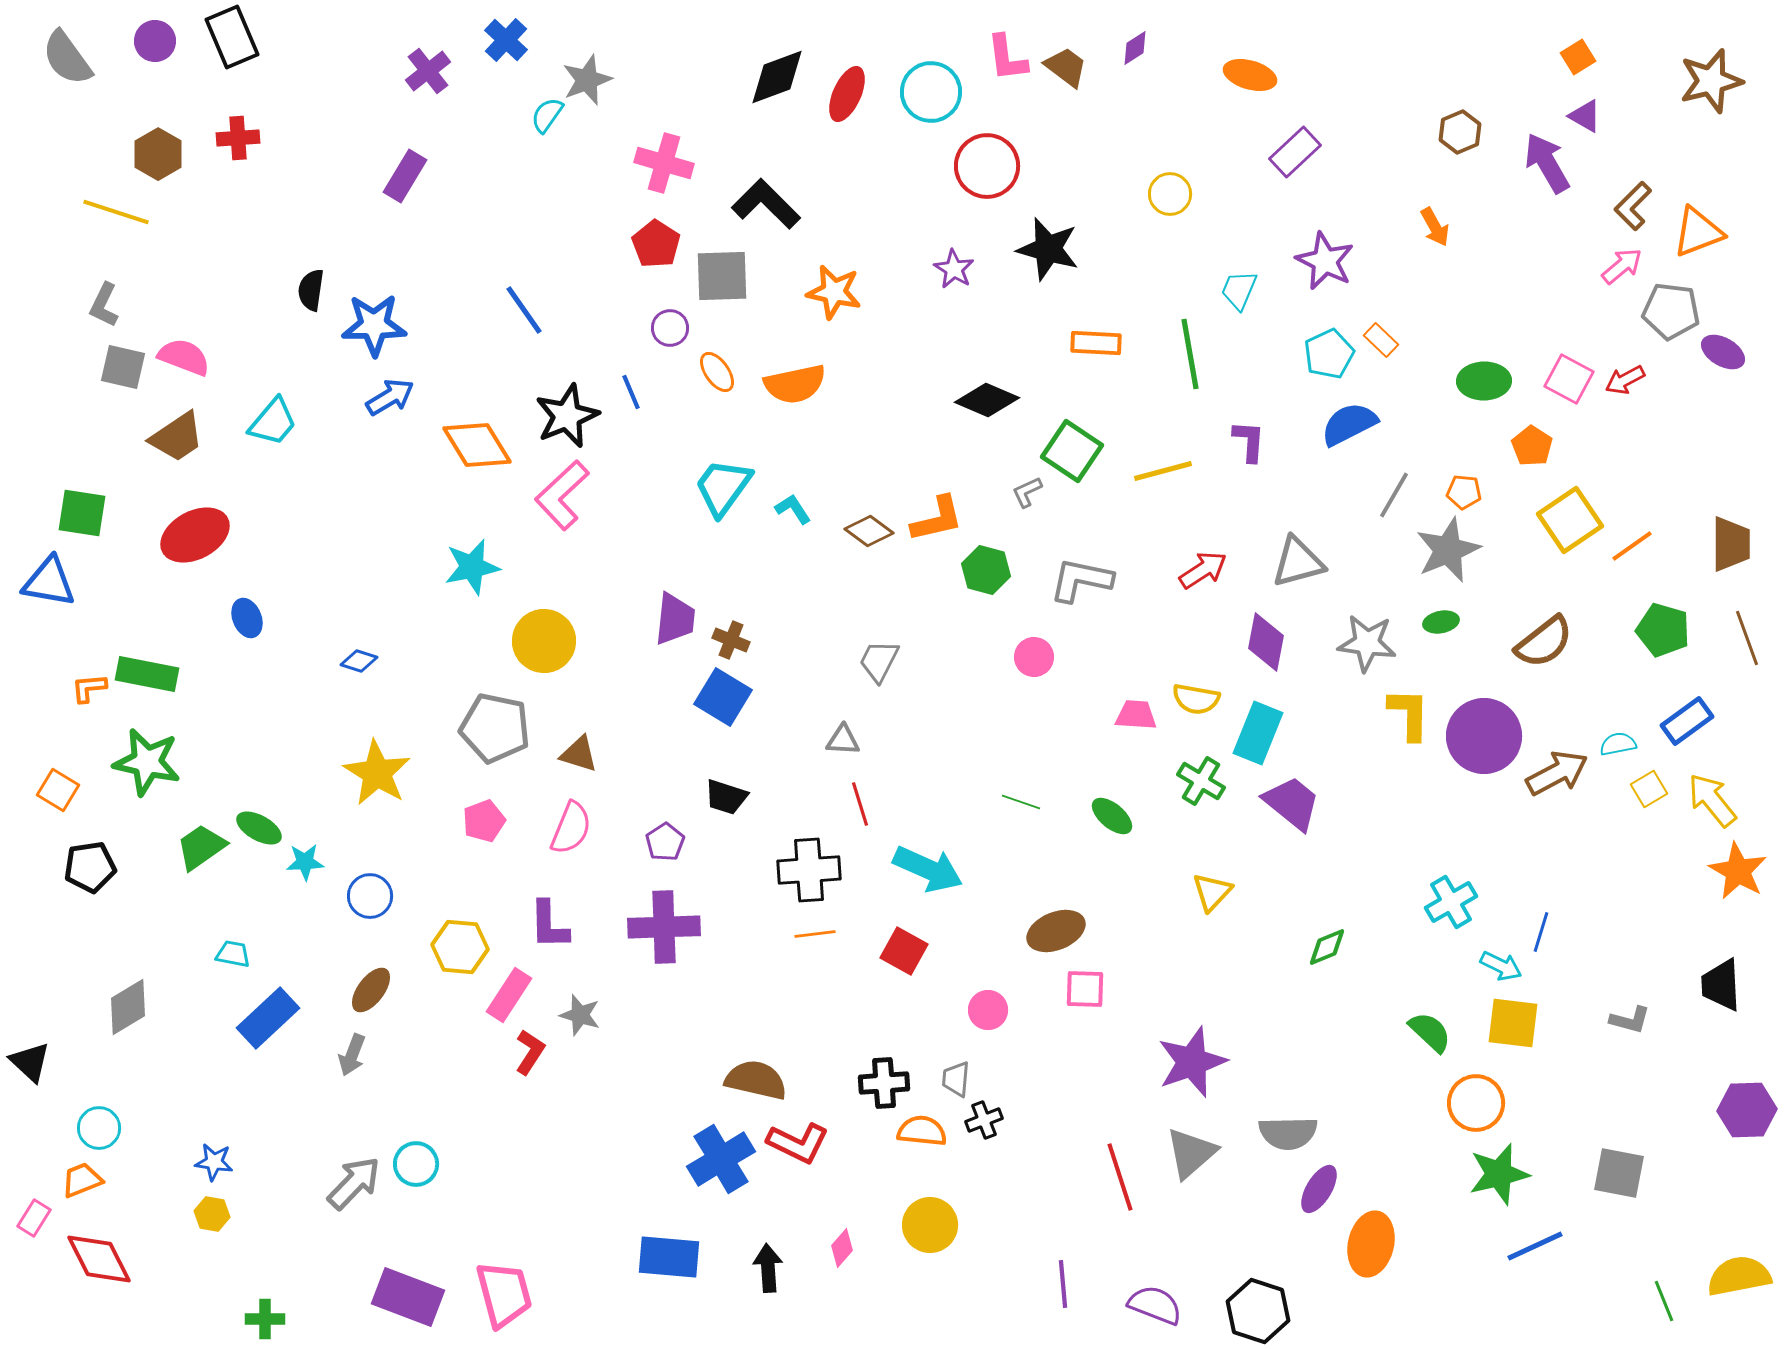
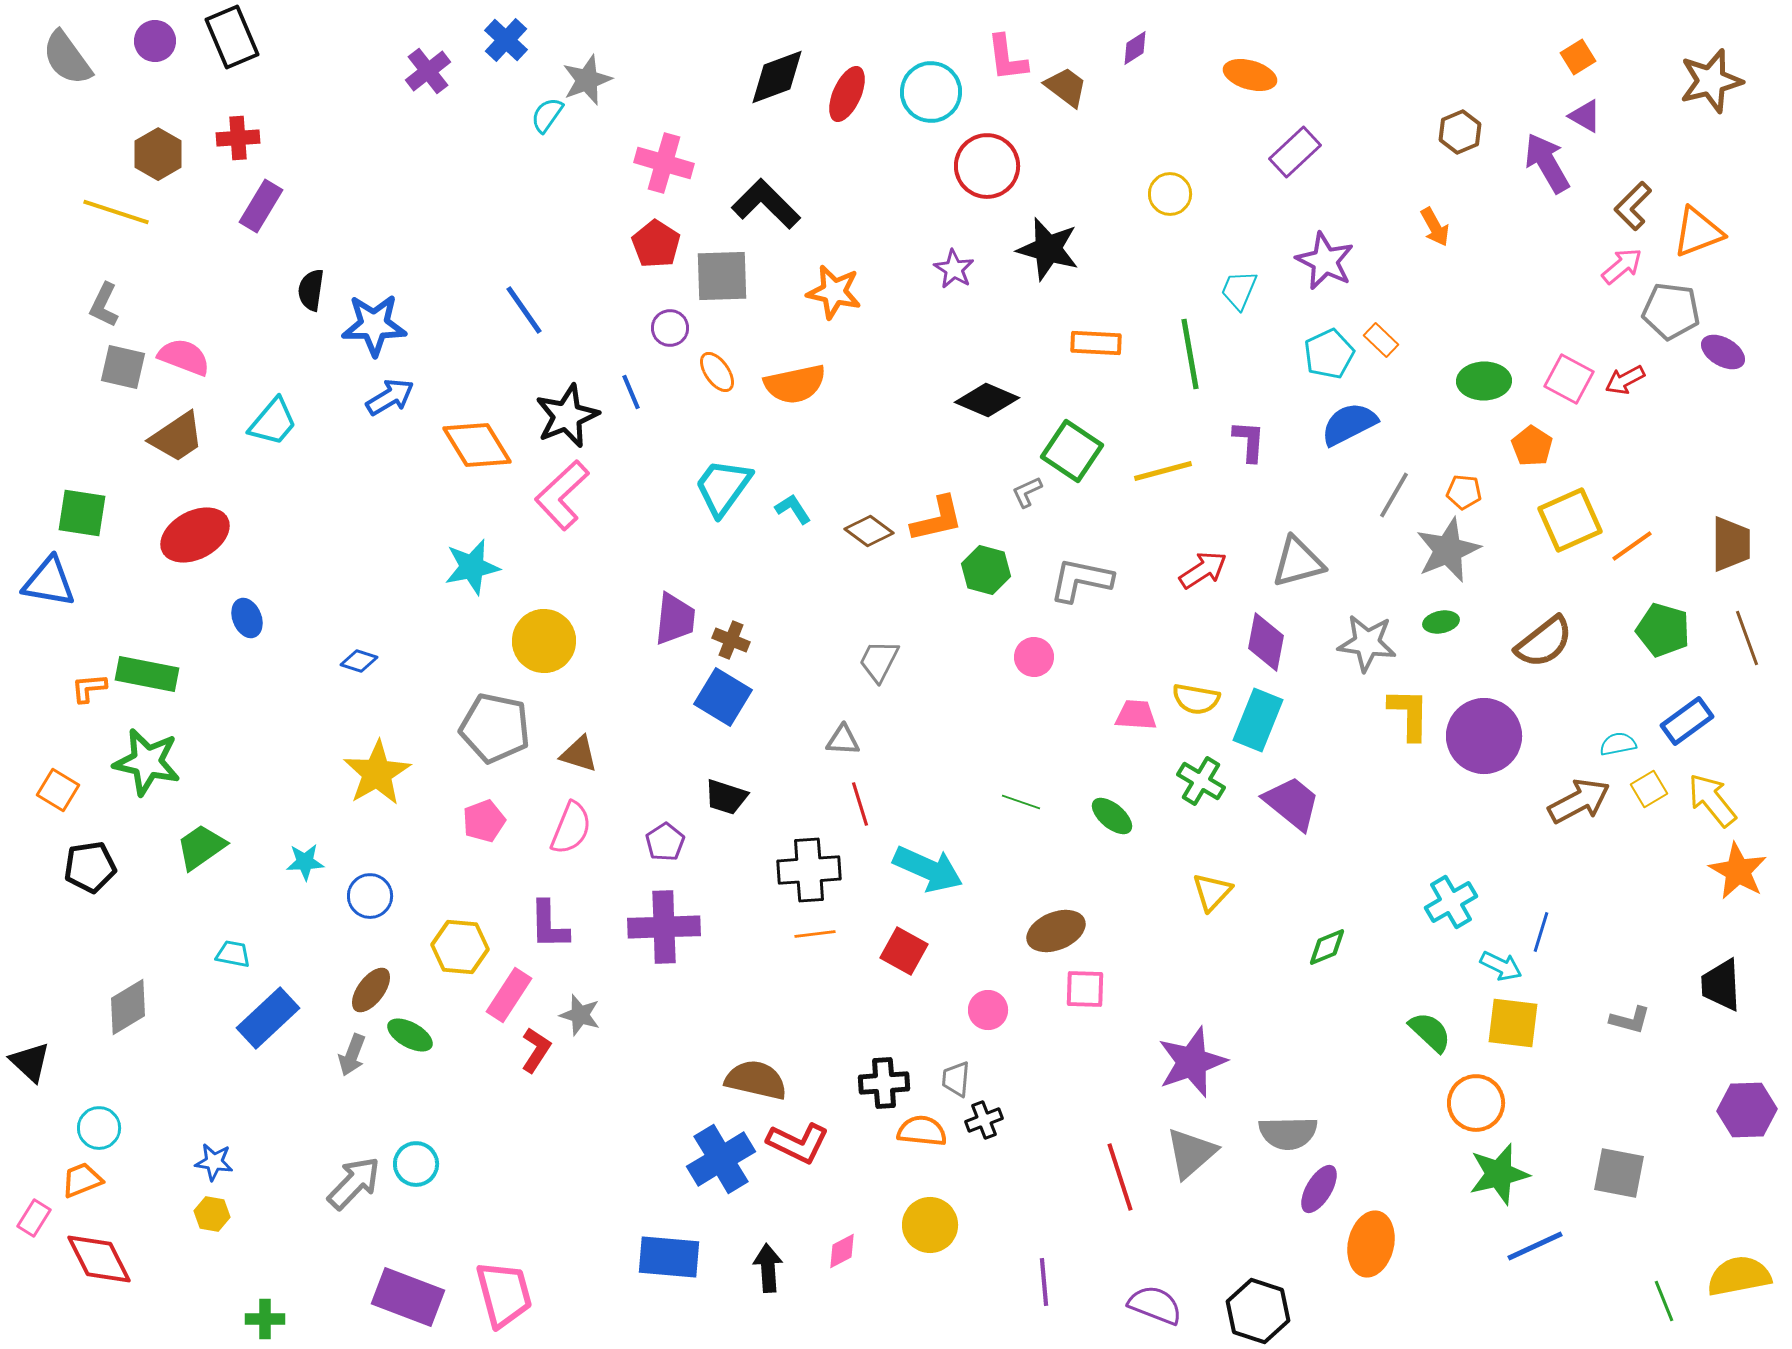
brown trapezoid at (1066, 67): moved 20 px down
purple rectangle at (405, 176): moved 144 px left, 30 px down
yellow square at (1570, 520): rotated 10 degrees clockwise
cyan rectangle at (1258, 733): moved 13 px up
yellow star at (377, 773): rotated 10 degrees clockwise
brown arrow at (1557, 773): moved 22 px right, 28 px down
green ellipse at (259, 828): moved 151 px right, 207 px down
red L-shape at (530, 1052): moved 6 px right, 2 px up
pink diamond at (842, 1248): moved 3 px down; rotated 21 degrees clockwise
purple line at (1063, 1284): moved 19 px left, 2 px up
